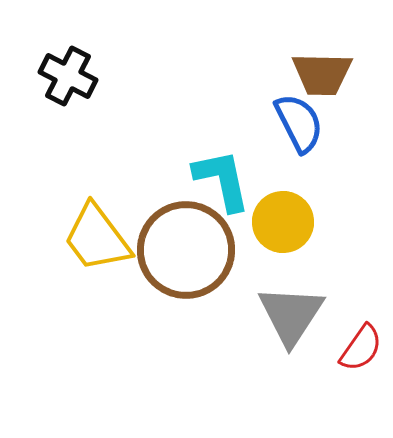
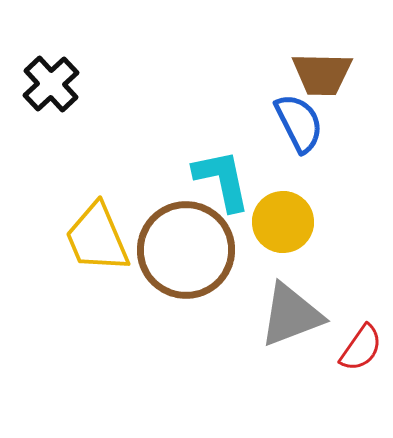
black cross: moved 17 px left, 8 px down; rotated 20 degrees clockwise
yellow trapezoid: rotated 14 degrees clockwise
gray triangle: rotated 36 degrees clockwise
